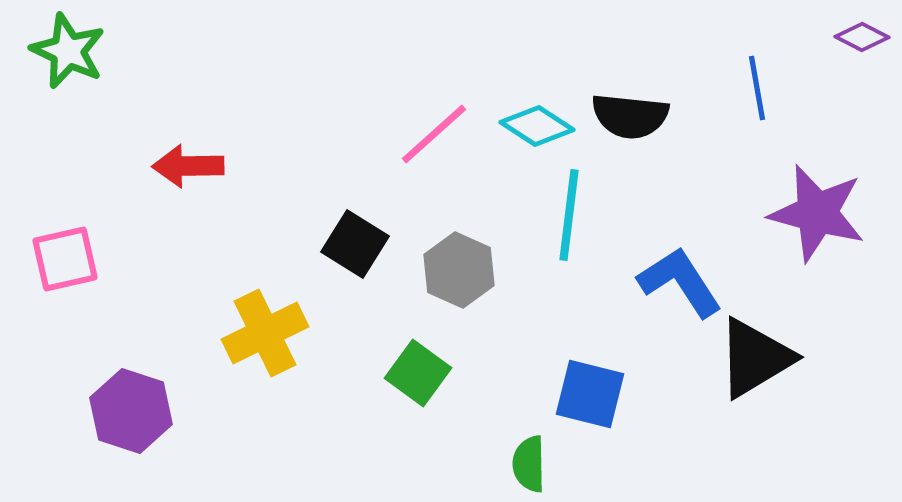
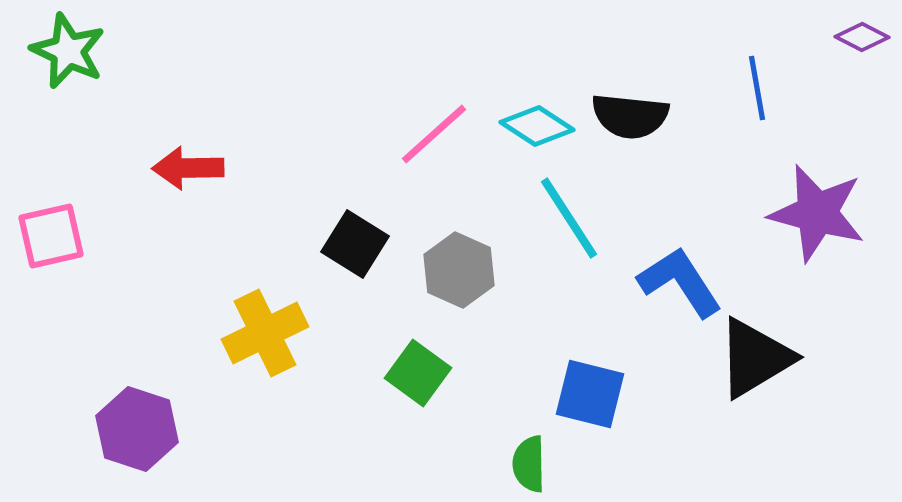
red arrow: moved 2 px down
cyan line: moved 3 px down; rotated 40 degrees counterclockwise
pink square: moved 14 px left, 23 px up
purple hexagon: moved 6 px right, 18 px down
